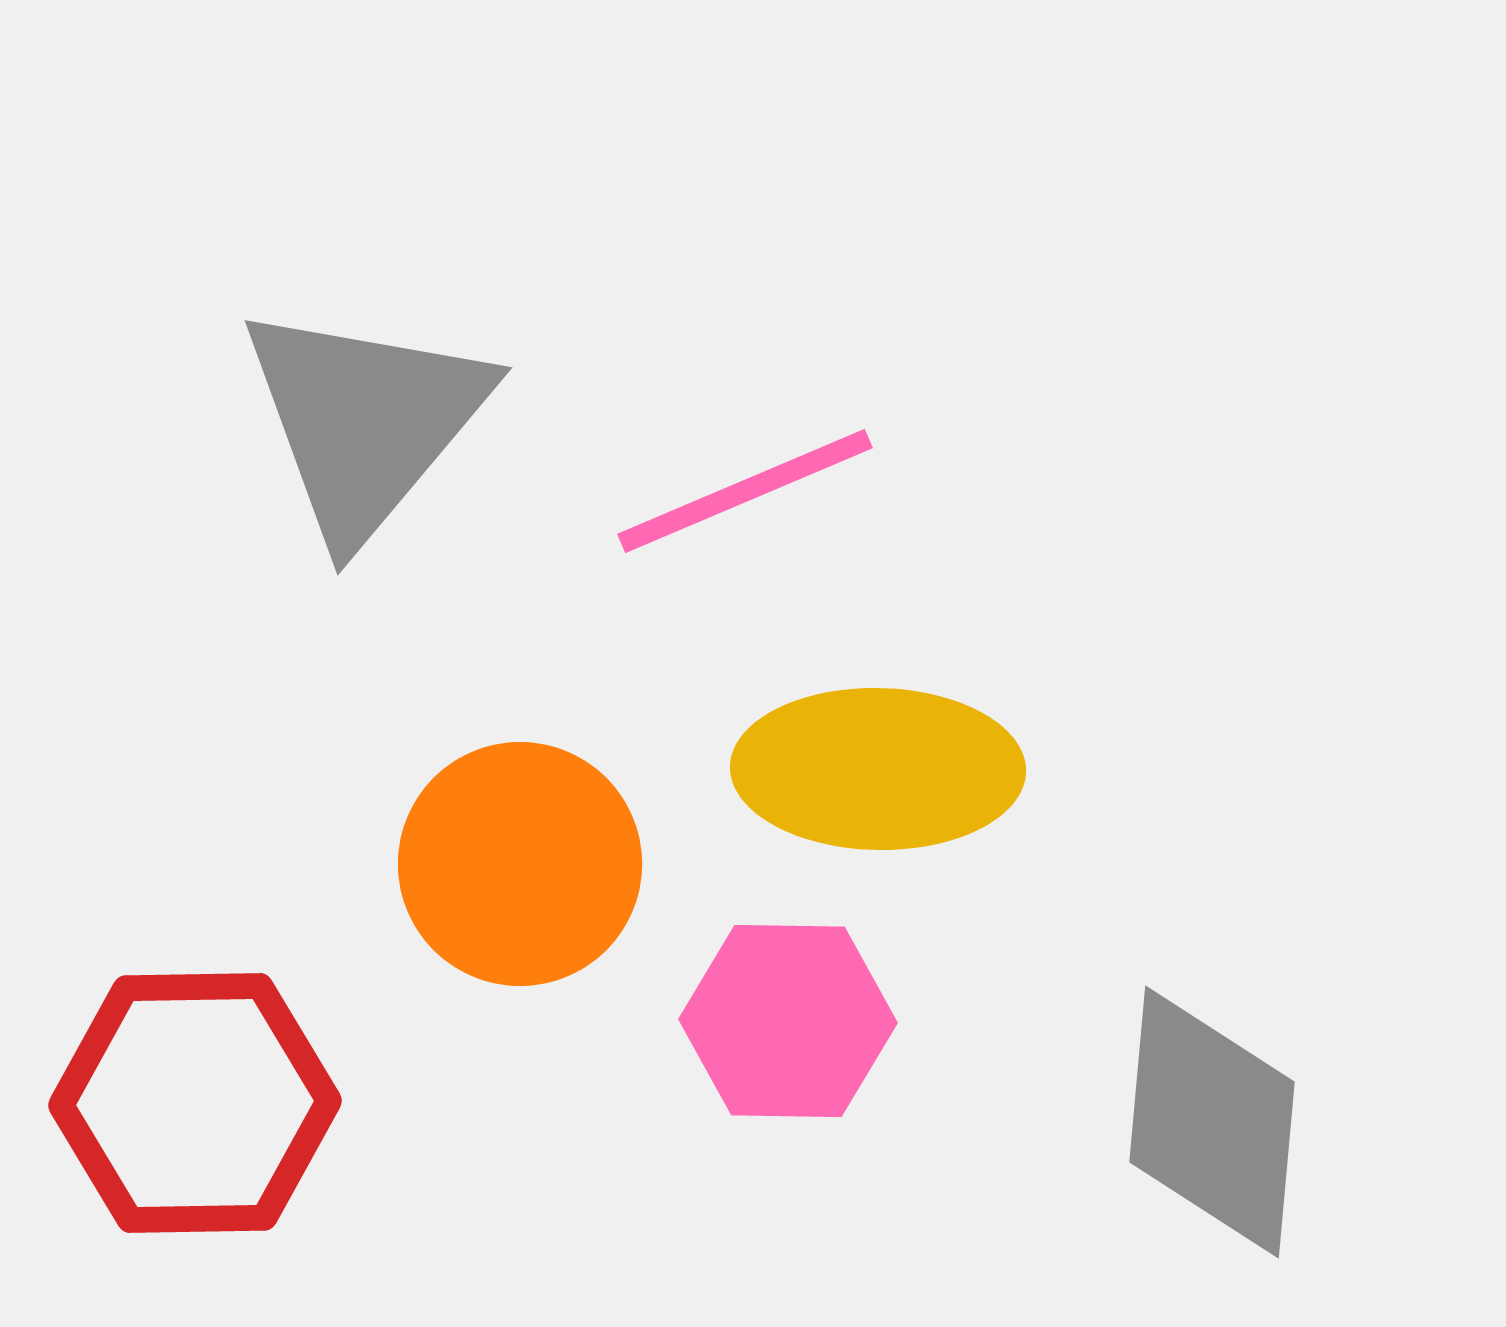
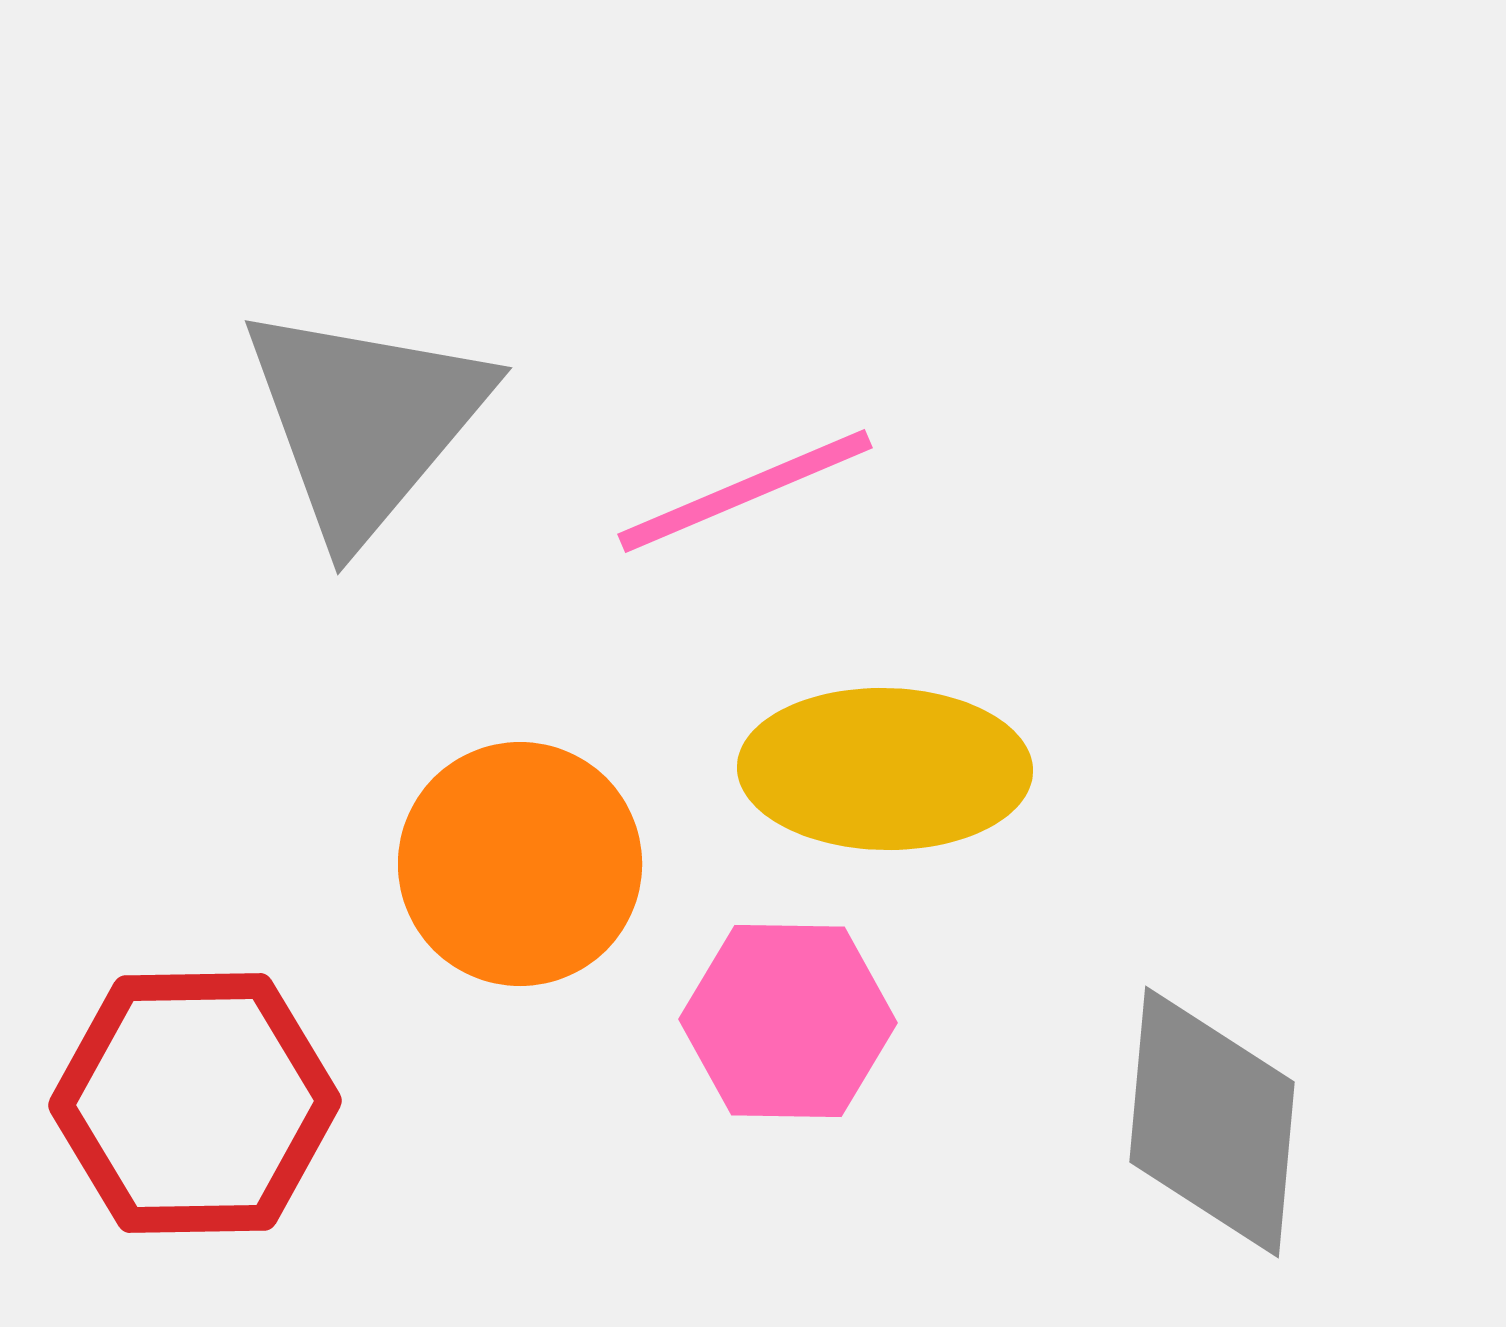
yellow ellipse: moved 7 px right
